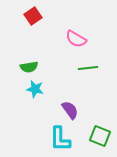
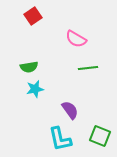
cyan star: rotated 24 degrees counterclockwise
cyan L-shape: rotated 12 degrees counterclockwise
